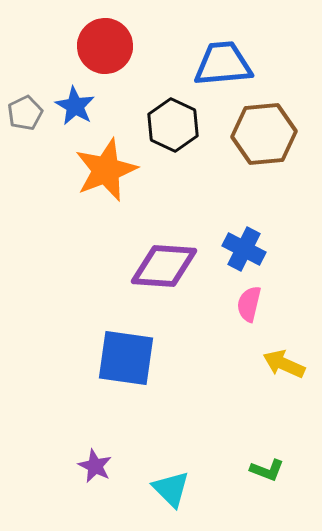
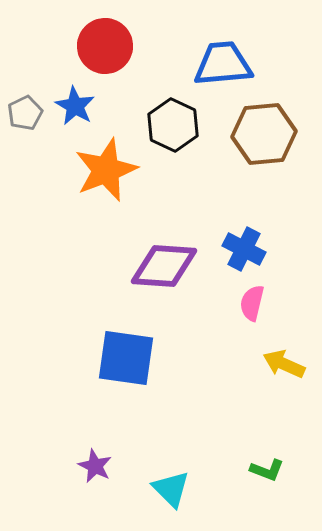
pink semicircle: moved 3 px right, 1 px up
